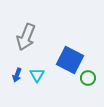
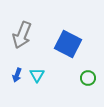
gray arrow: moved 4 px left, 2 px up
blue square: moved 2 px left, 16 px up
